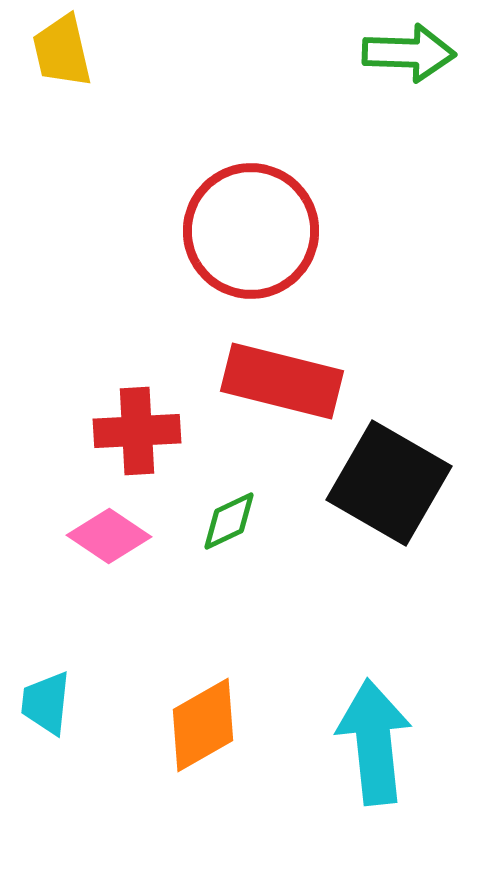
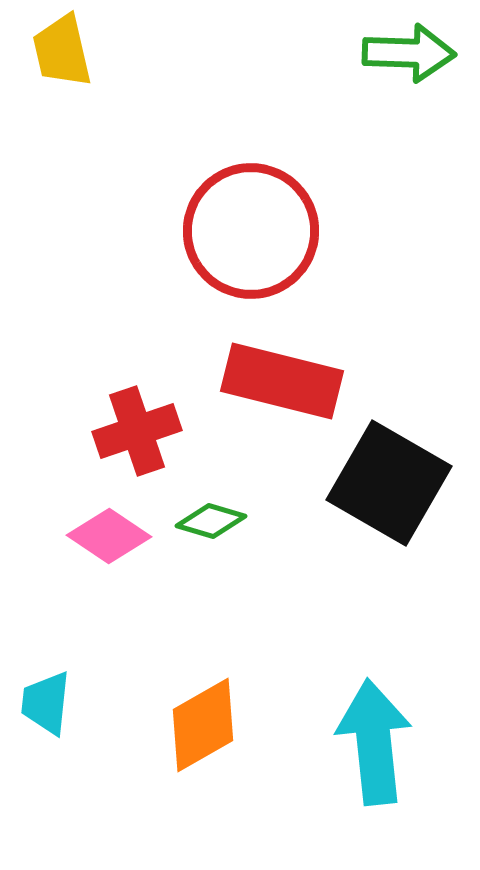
red cross: rotated 16 degrees counterclockwise
green diamond: moved 18 px left; rotated 42 degrees clockwise
